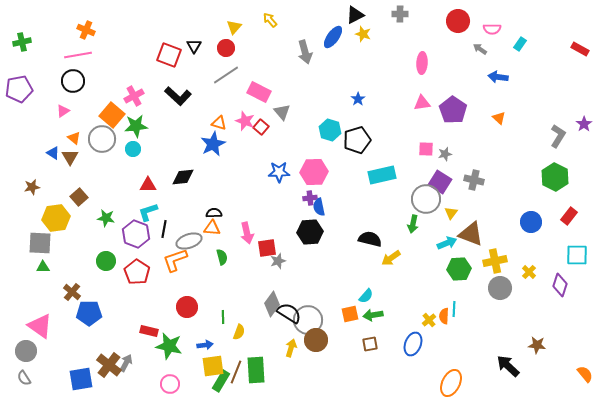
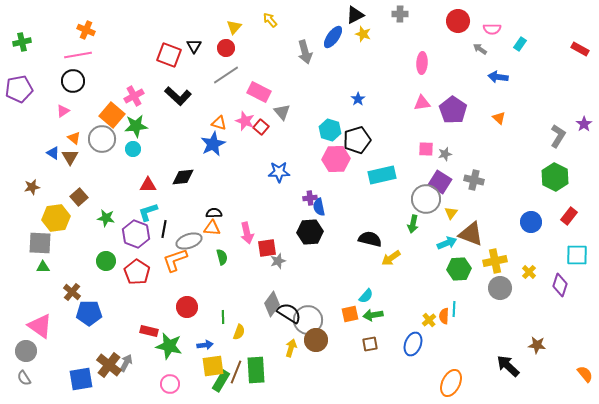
pink hexagon at (314, 172): moved 22 px right, 13 px up
